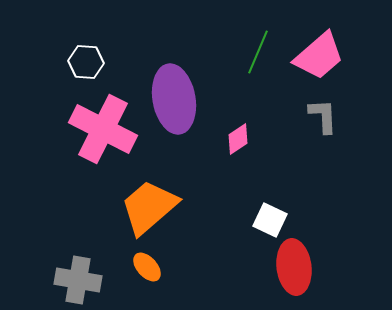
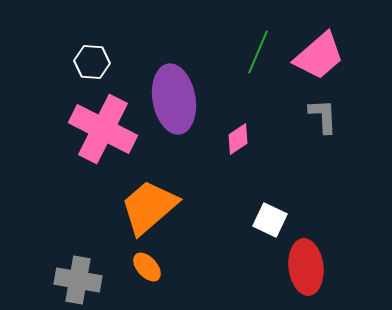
white hexagon: moved 6 px right
red ellipse: moved 12 px right
